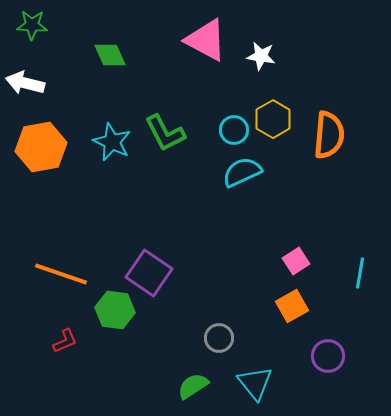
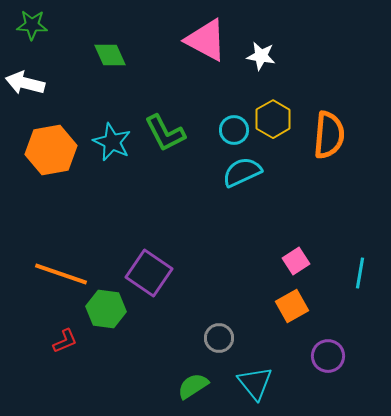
orange hexagon: moved 10 px right, 3 px down
green hexagon: moved 9 px left, 1 px up
